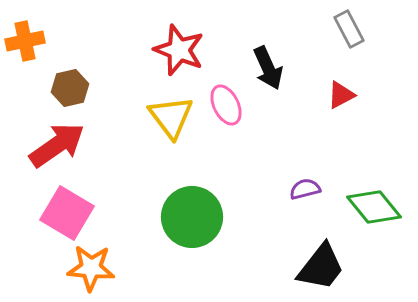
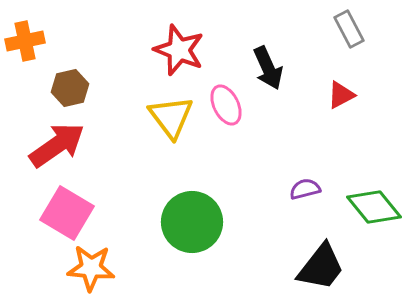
green circle: moved 5 px down
